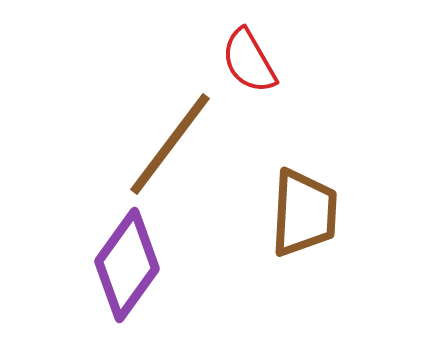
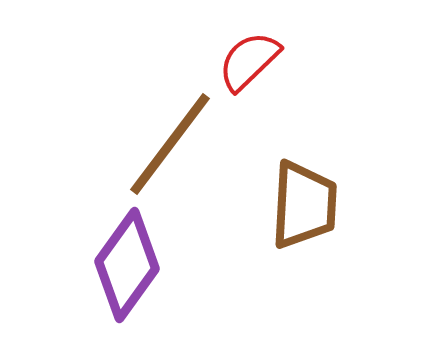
red semicircle: rotated 76 degrees clockwise
brown trapezoid: moved 8 px up
